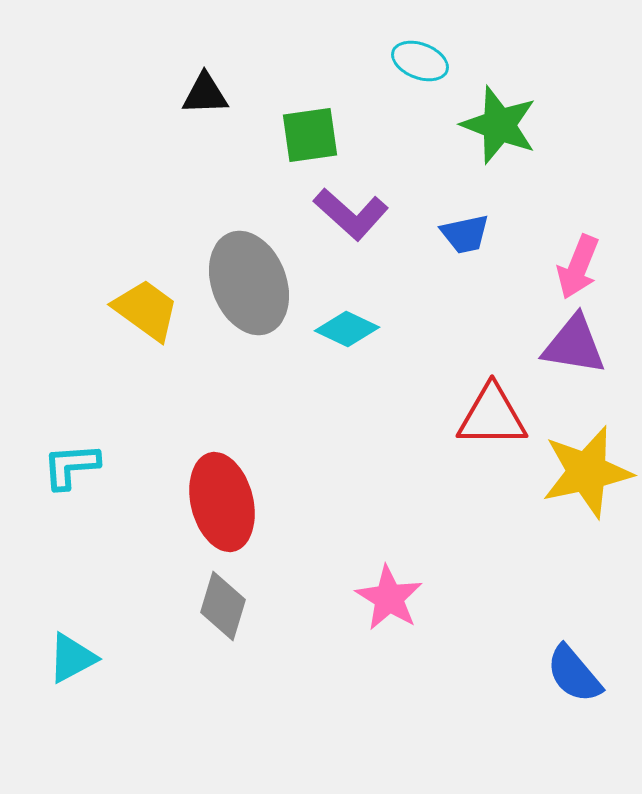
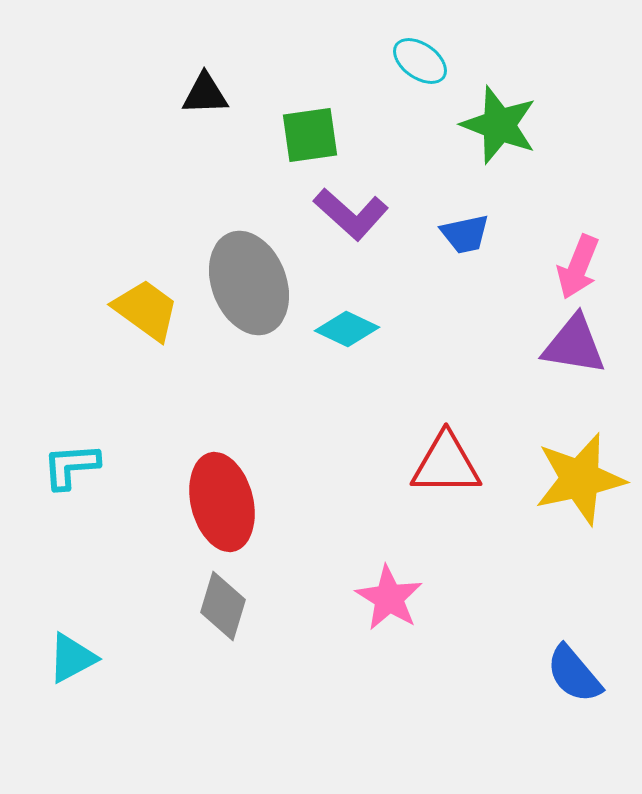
cyan ellipse: rotated 14 degrees clockwise
red triangle: moved 46 px left, 48 px down
yellow star: moved 7 px left, 7 px down
